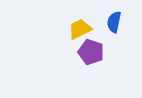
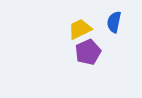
purple pentagon: moved 3 px left; rotated 30 degrees clockwise
